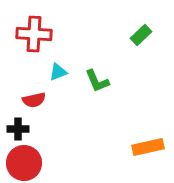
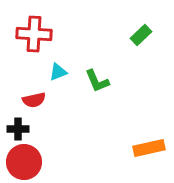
orange rectangle: moved 1 px right, 1 px down
red circle: moved 1 px up
